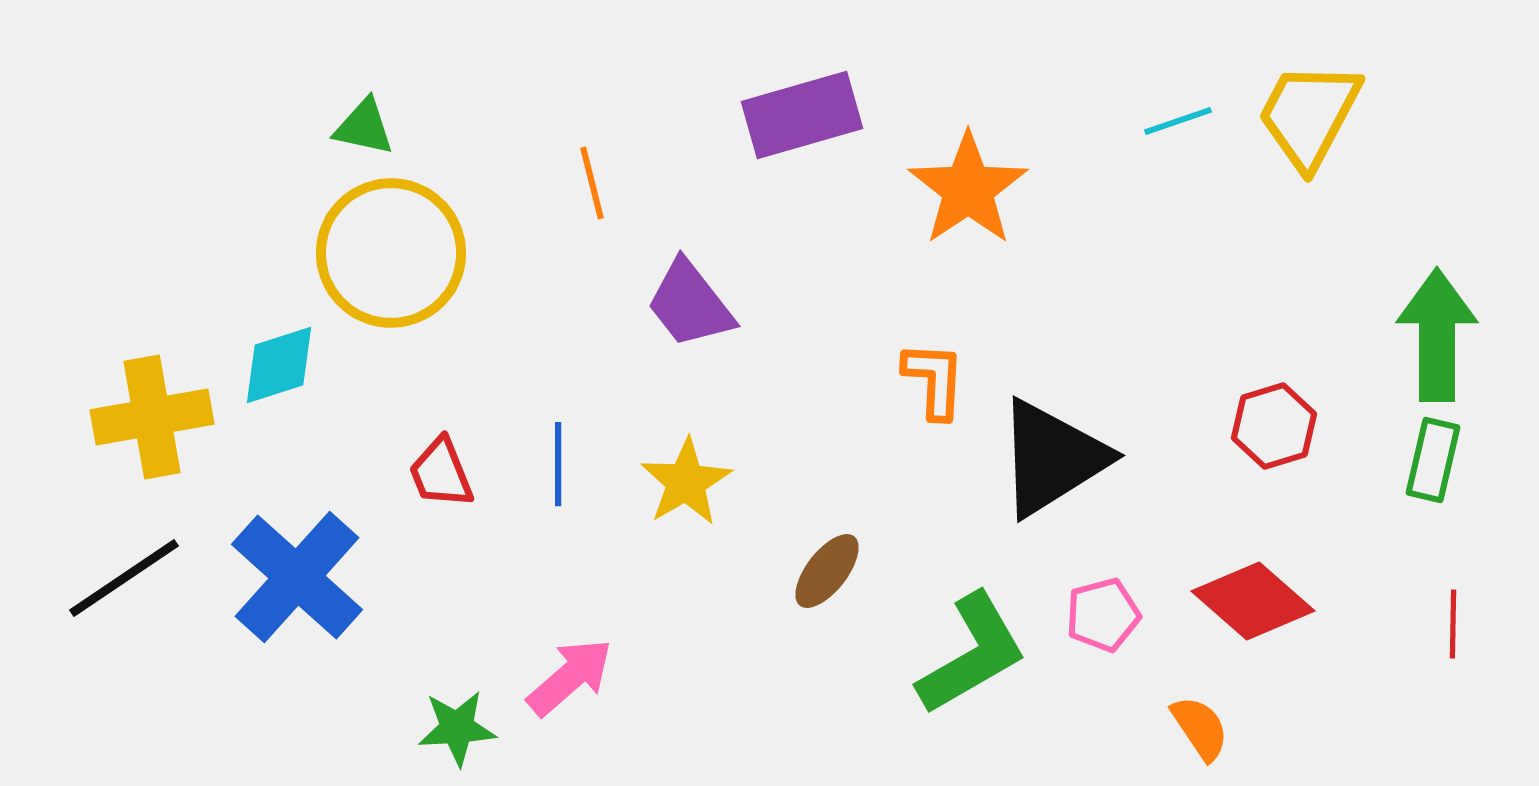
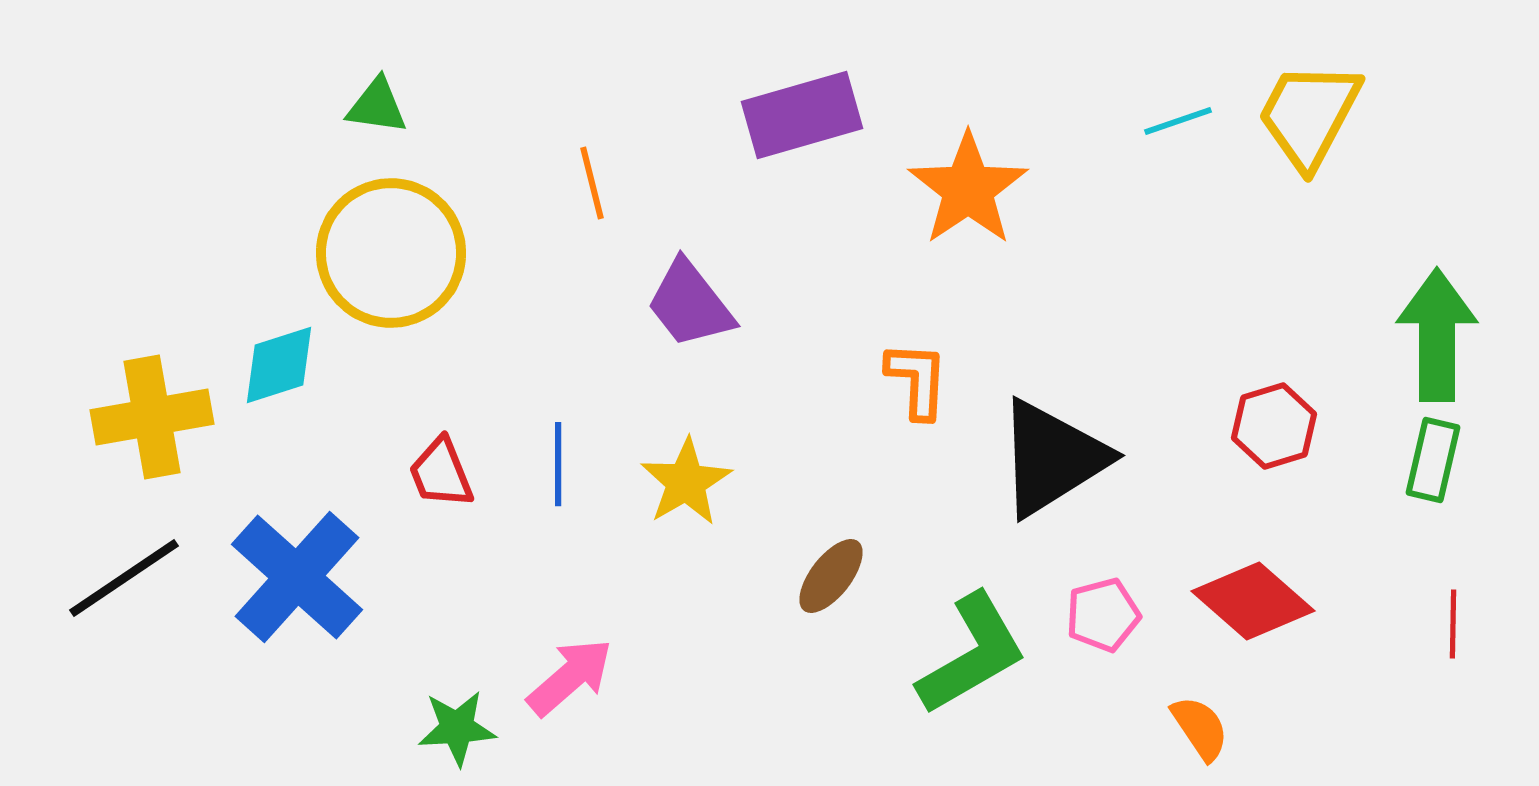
green triangle: moved 13 px right, 21 px up; rotated 4 degrees counterclockwise
orange L-shape: moved 17 px left
brown ellipse: moved 4 px right, 5 px down
